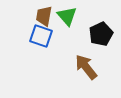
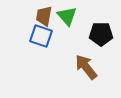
black pentagon: rotated 25 degrees clockwise
